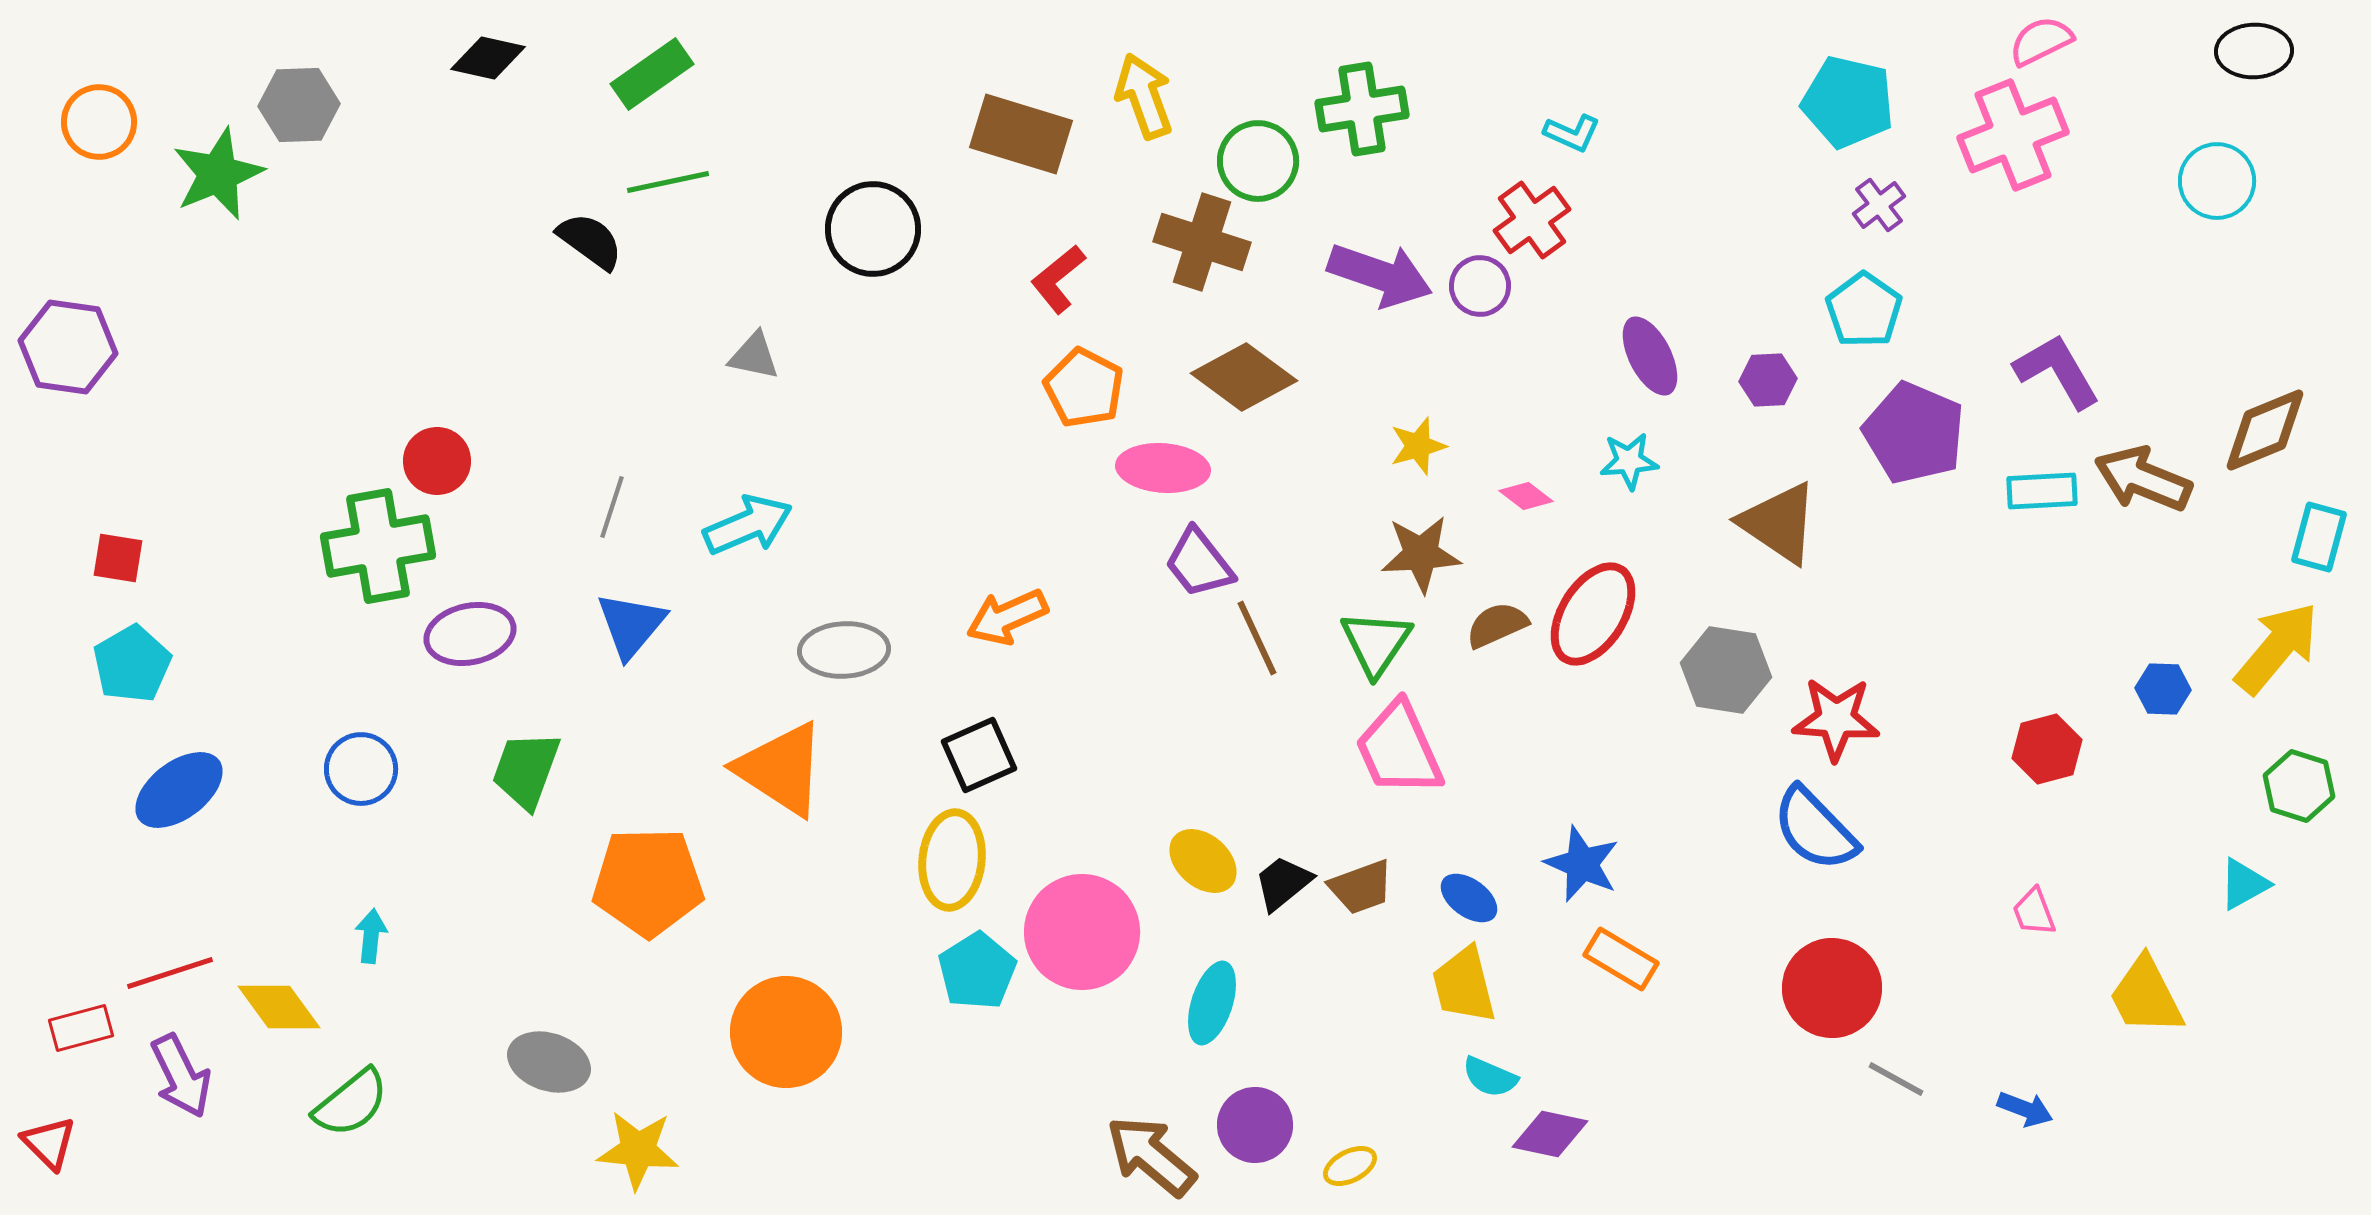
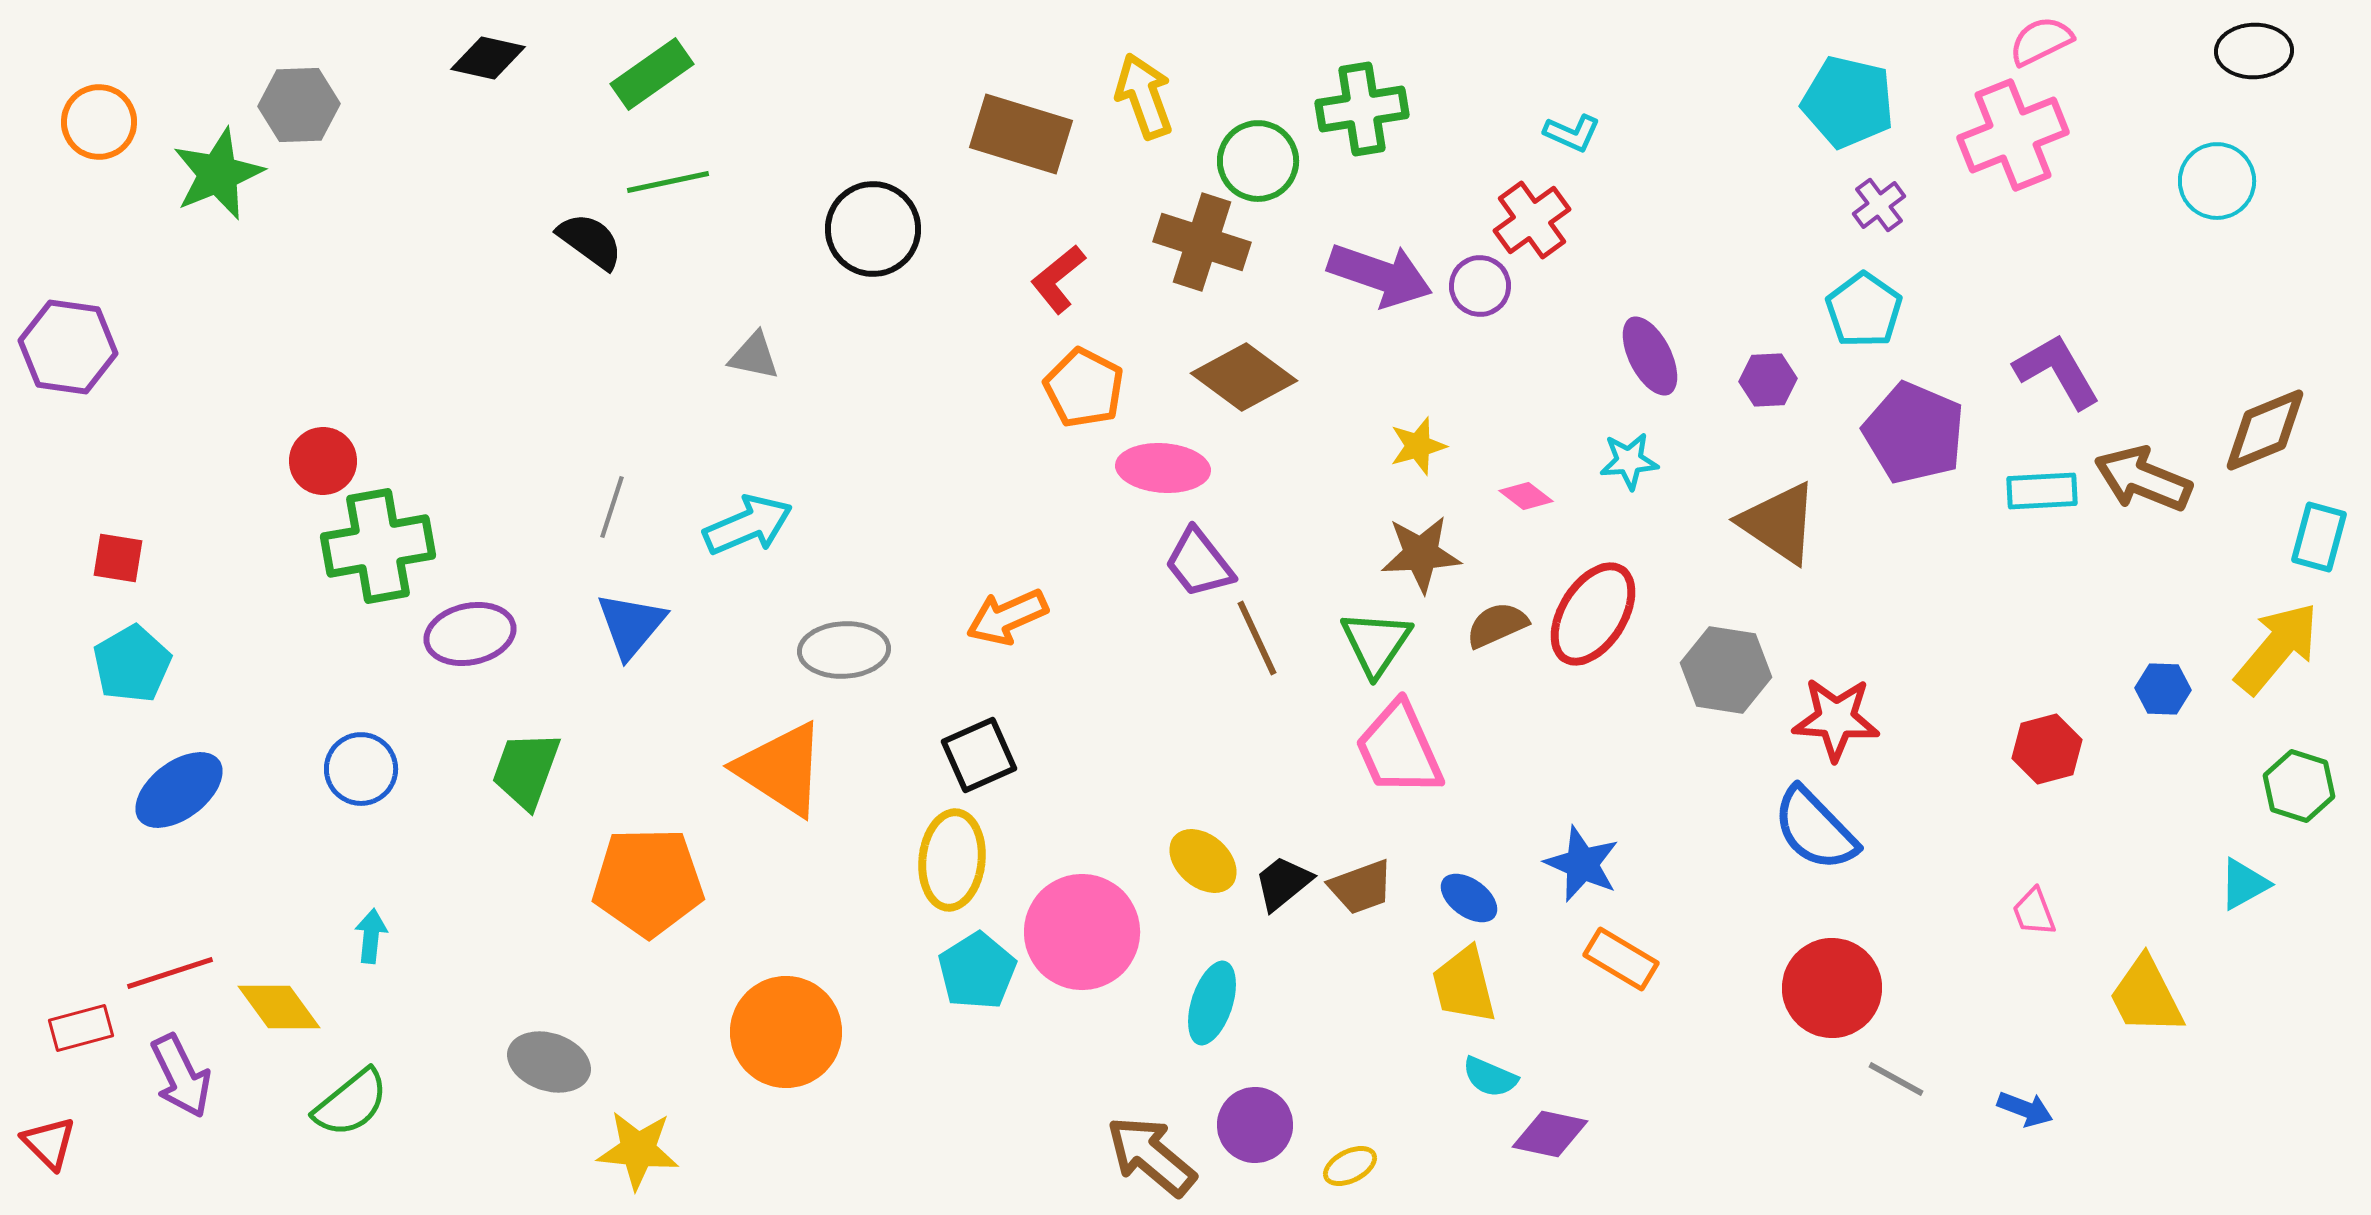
red circle at (437, 461): moved 114 px left
